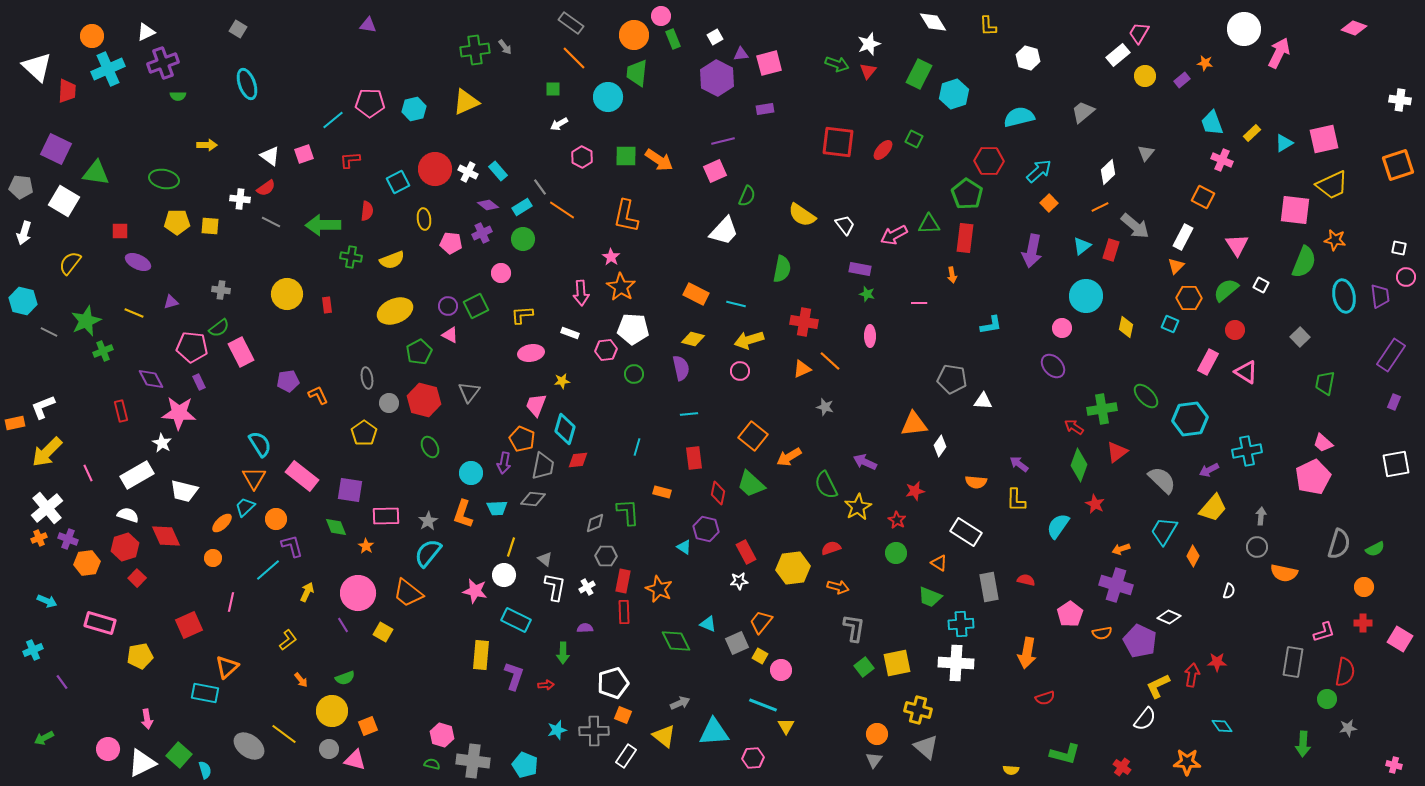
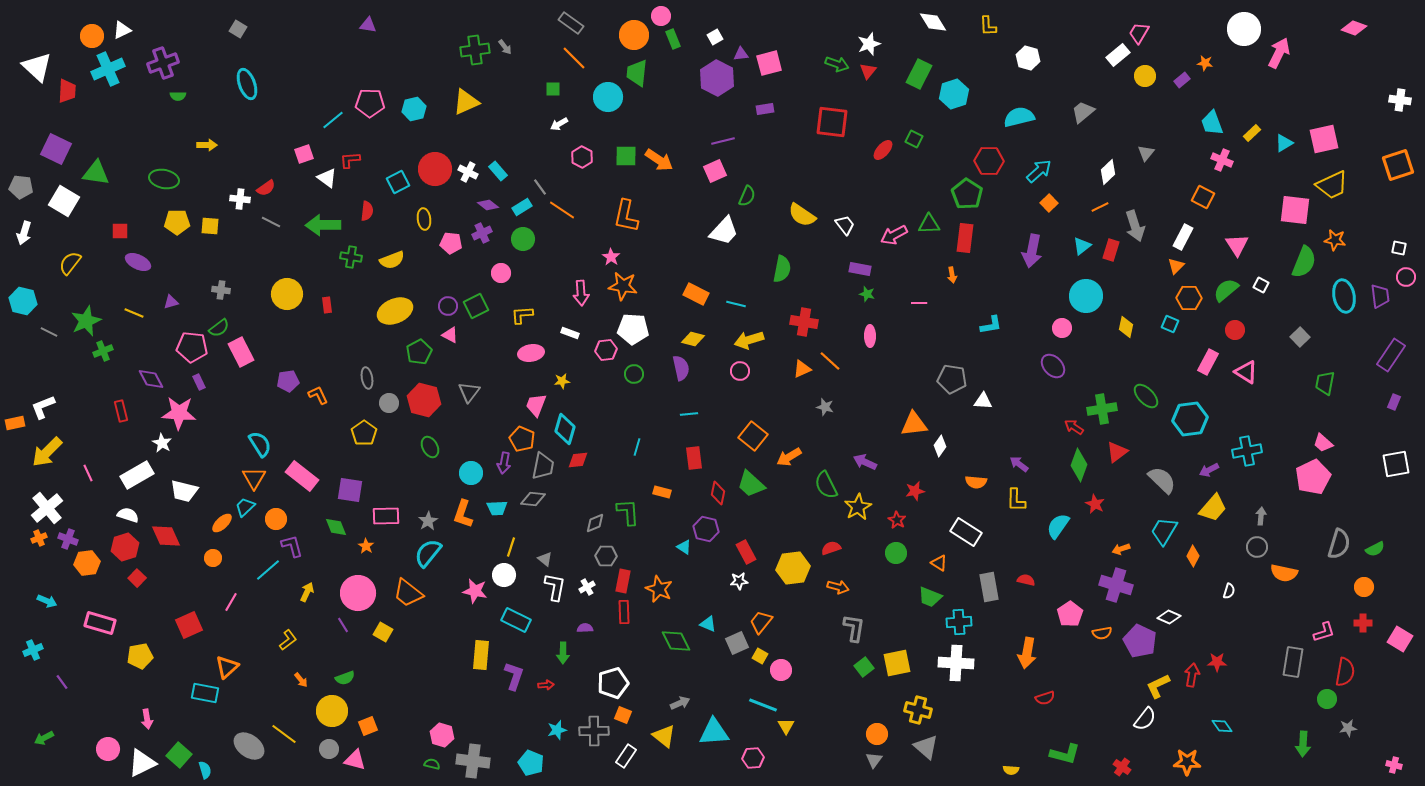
white triangle at (146, 32): moved 24 px left, 2 px up
red square at (838, 142): moved 6 px left, 20 px up
white triangle at (270, 156): moved 57 px right, 22 px down
gray arrow at (1135, 226): rotated 32 degrees clockwise
orange star at (621, 287): moved 2 px right, 1 px up; rotated 24 degrees counterclockwise
pink line at (231, 602): rotated 18 degrees clockwise
cyan cross at (961, 624): moved 2 px left, 2 px up
cyan pentagon at (525, 765): moved 6 px right, 2 px up
